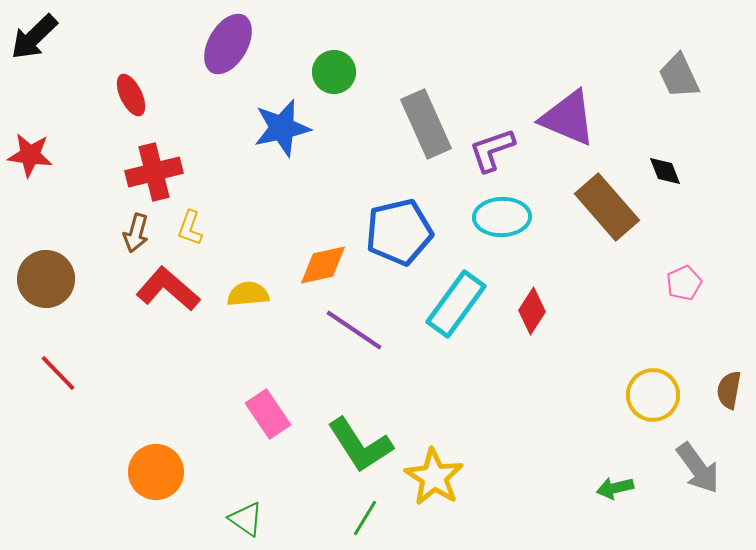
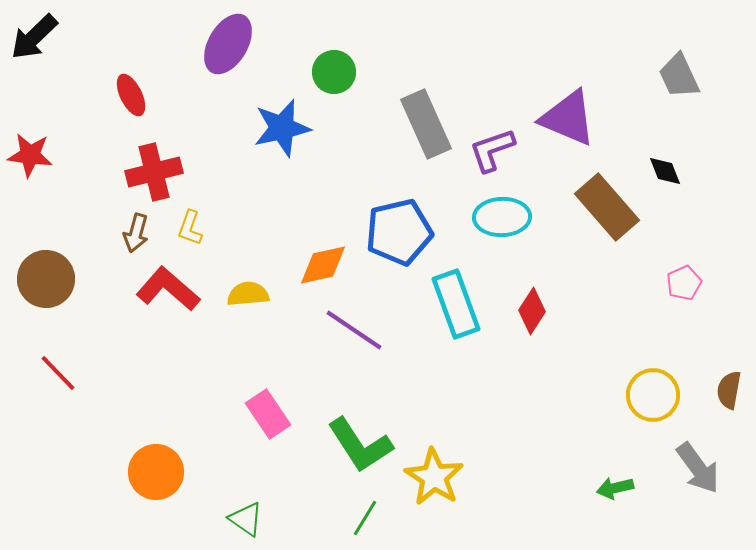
cyan rectangle: rotated 56 degrees counterclockwise
